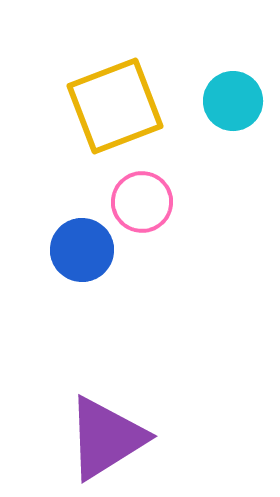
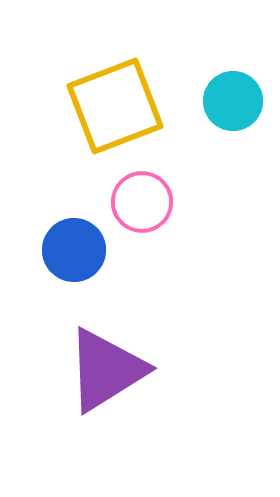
blue circle: moved 8 px left
purple triangle: moved 68 px up
